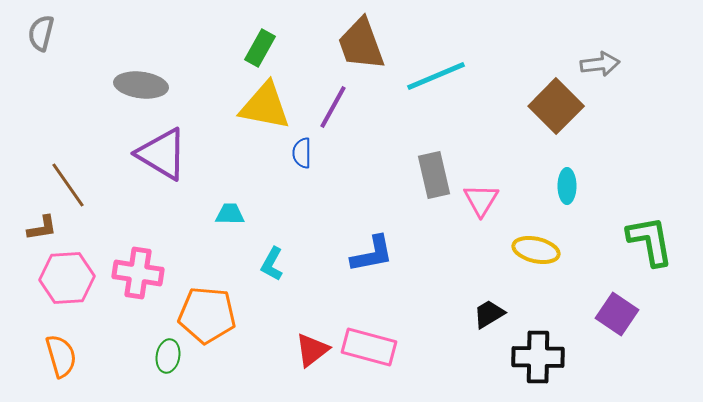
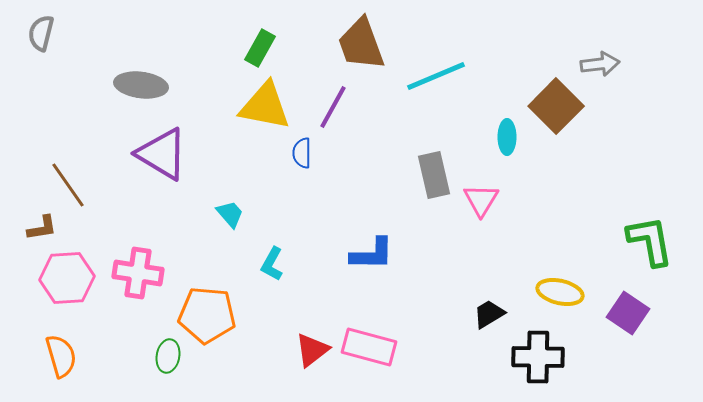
cyan ellipse: moved 60 px left, 49 px up
cyan trapezoid: rotated 48 degrees clockwise
yellow ellipse: moved 24 px right, 42 px down
blue L-shape: rotated 12 degrees clockwise
purple square: moved 11 px right, 1 px up
